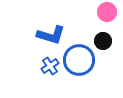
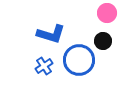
pink circle: moved 1 px down
blue L-shape: moved 1 px up
blue cross: moved 6 px left
